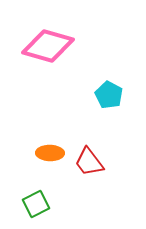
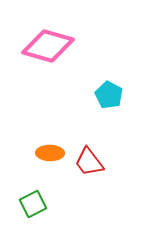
green square: moved 3 px left
